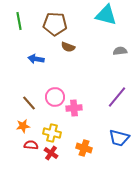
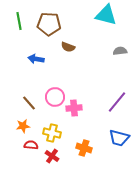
brown pentagon: moved 6 px left
purple line: moved 5 px down
red cross: moved 1 px right, 3 px down
